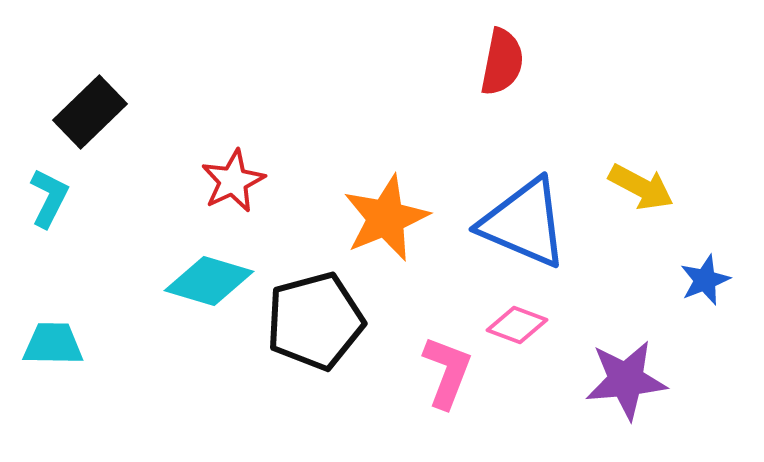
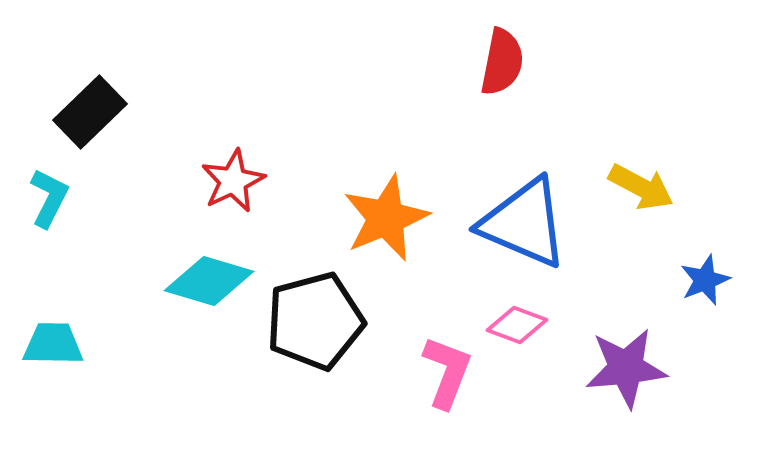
purple star: moved 12 px up
